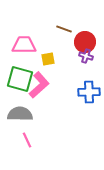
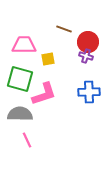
red circle: moved 3 px right
pink L-shape: moved 5 px right, 9 px down; rotated 24 degrees clockwise
